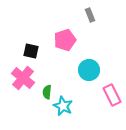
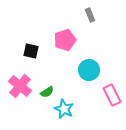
pink cross: moved 3 px left, 8 px down
green semicircle: rotated 128 degrees counterclockwise
cyan star: moved 1 px right, 3 px down
